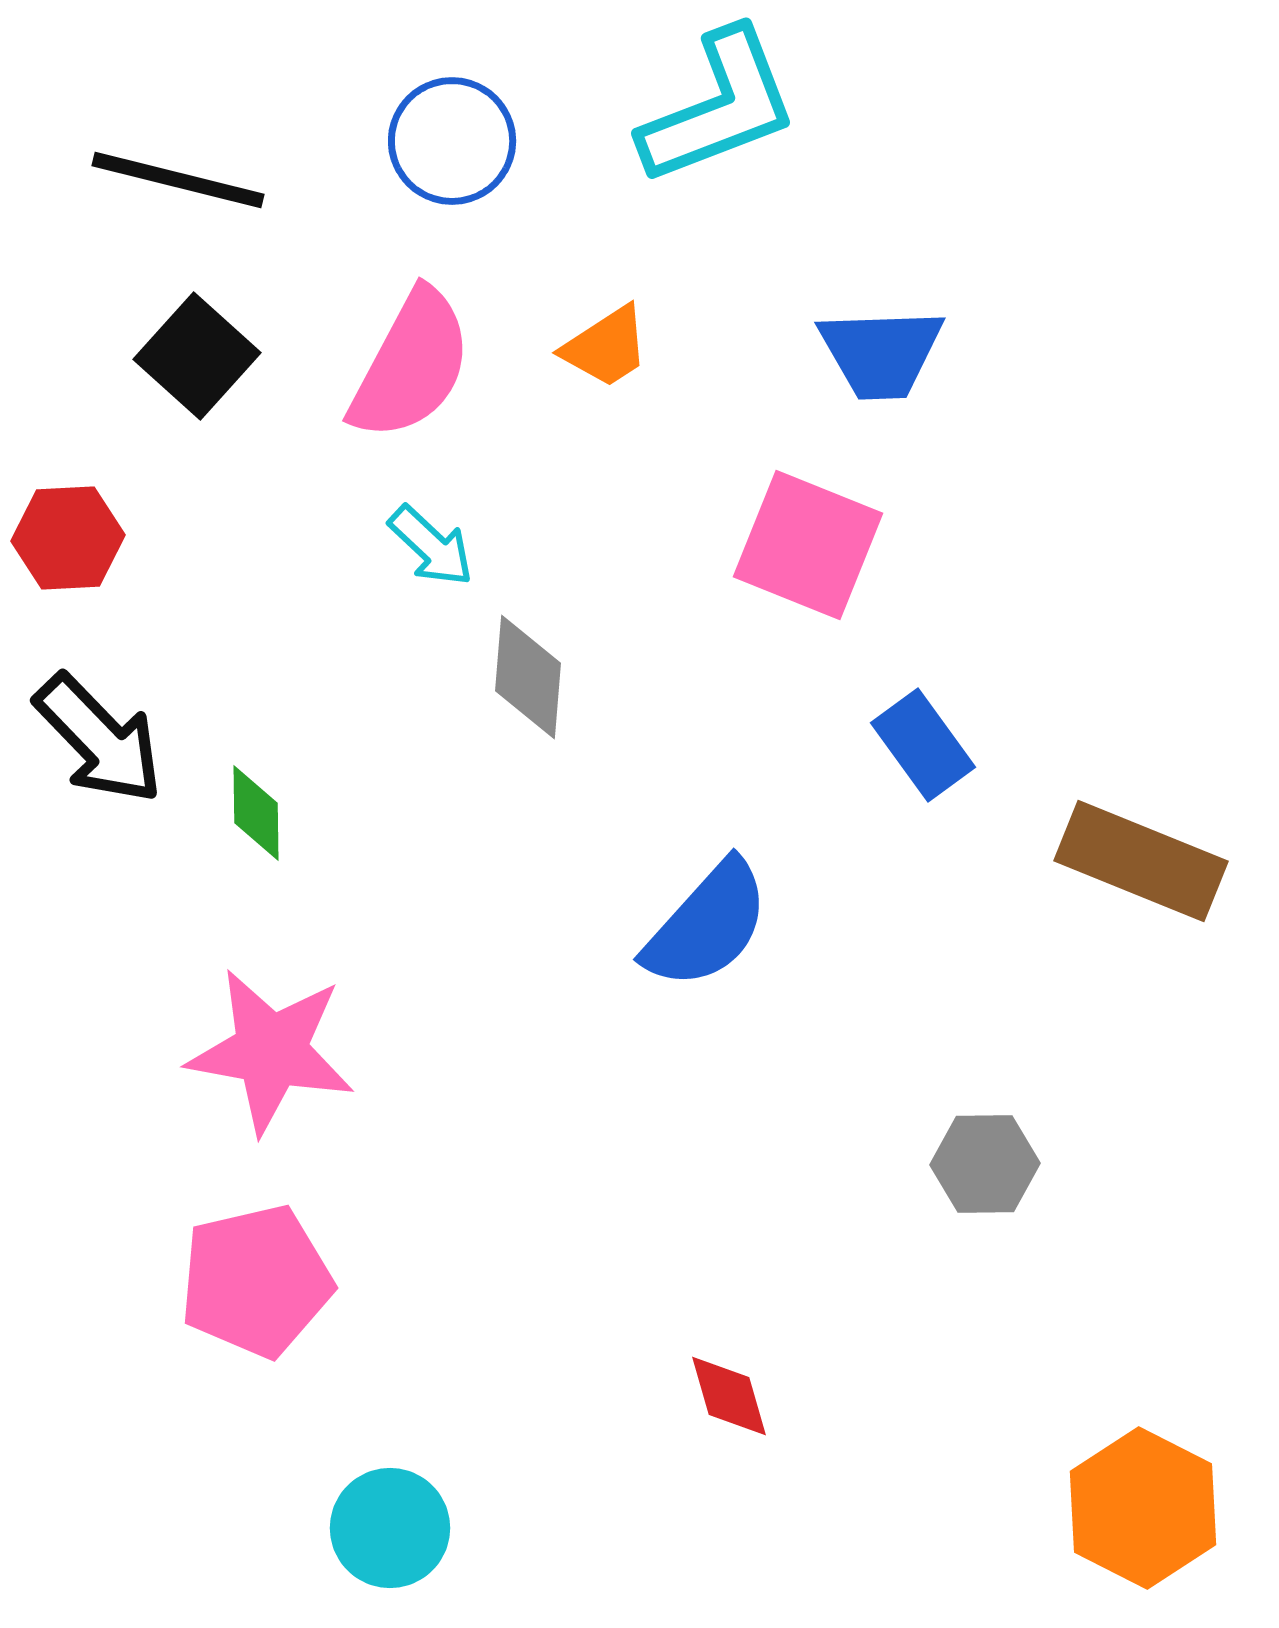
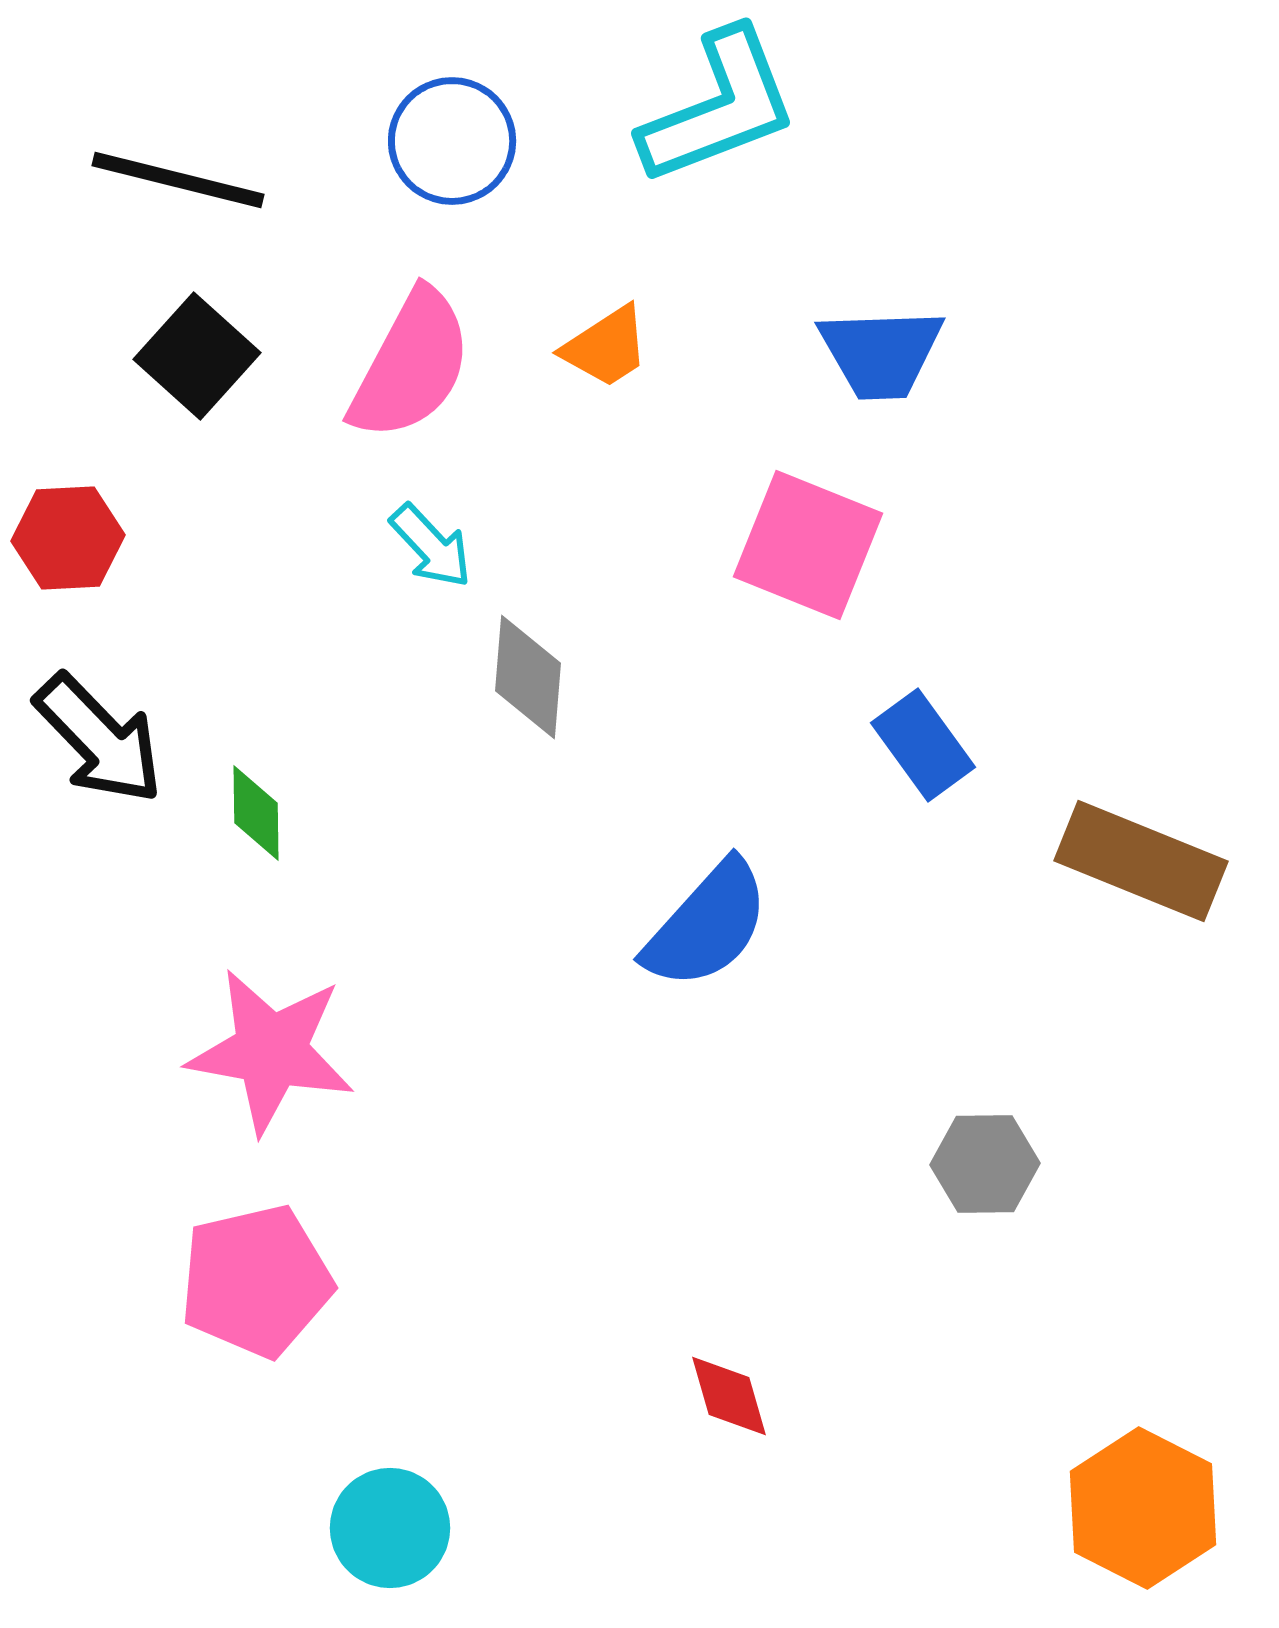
cyan arrow: rotated 4 degrees clockwise
